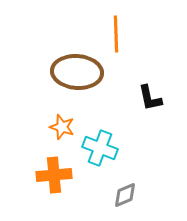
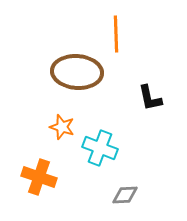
orange cross: moved 15 px left, 2 px down; rotated 24 degrees clockwise
gray diamond: rotated 20 degrees clockwise
